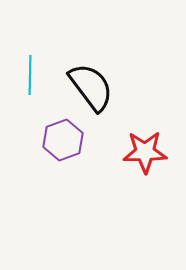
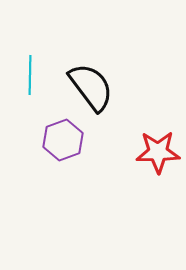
red star: moved 13 px right
